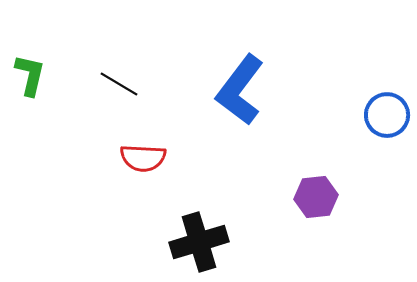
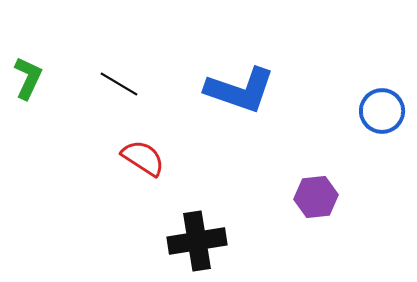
green L-shape: moved 2 px left, 3 px down; rotated 12 degrees clockwise
blue L-shape: rotated 108 degrees counterclockwise
blue circle: moved 5 px left, 4 px up
red semicircle: rotated 150 degrees counterclockwise
black cross: moved 2 px left, 1 px up; rotated 8 degrees clockwise
